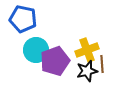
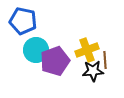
blue pentagon: moved 2 px down
brown line: moved 3 px right, 4 px up
black star: moved 6 px right; rotated 10 degrees clockwise
